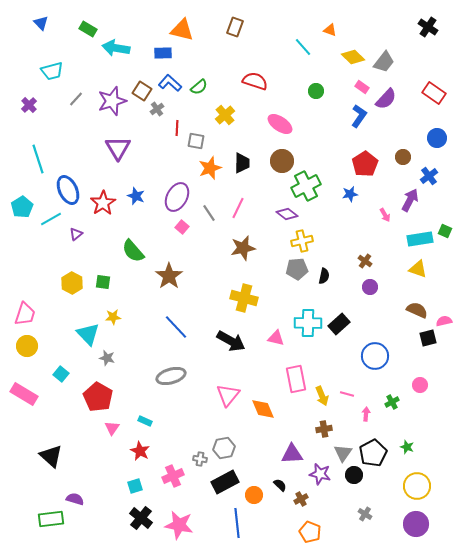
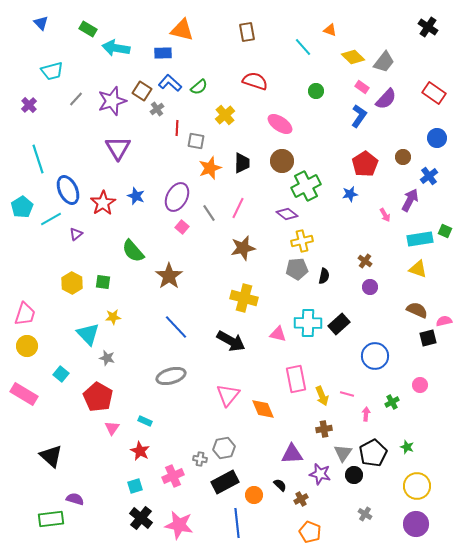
brown rectangle at (235, 27): moved 12 px right, 5 px down; rotated 30 degrees counterclockwise
pink triangle at (276, 338): moved 2 px right, 4 px up
